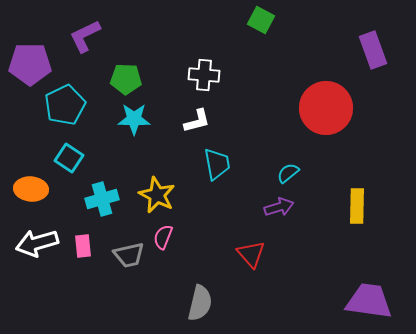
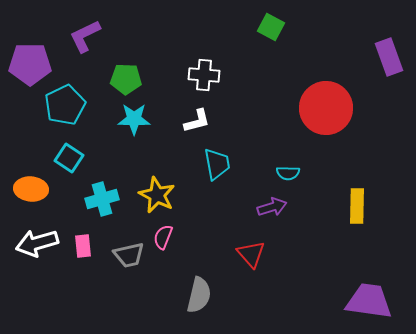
green square: moved 10 px right, 7 px down
purple rectangle: moved 16 px right, 7 px down
cyan semicircle: rotated 140 degrees counterclockwise
purple arrow: moved 7 px left
gray semicircle: moved 1 px left, 8 px up
